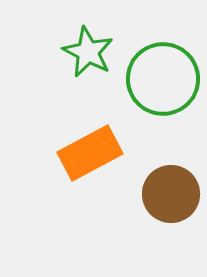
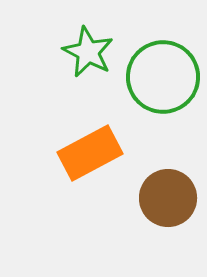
green circle: moved 2 px up
brown circle: moved 3 px left, 4 px down
